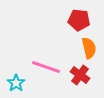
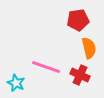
red pentagon: moved 1 px left; rotated 15 degrees counterclockwise
red cross: rotated 12 degrees counterclockwise
cyan star: rotated 12 degrees counterclockwise
